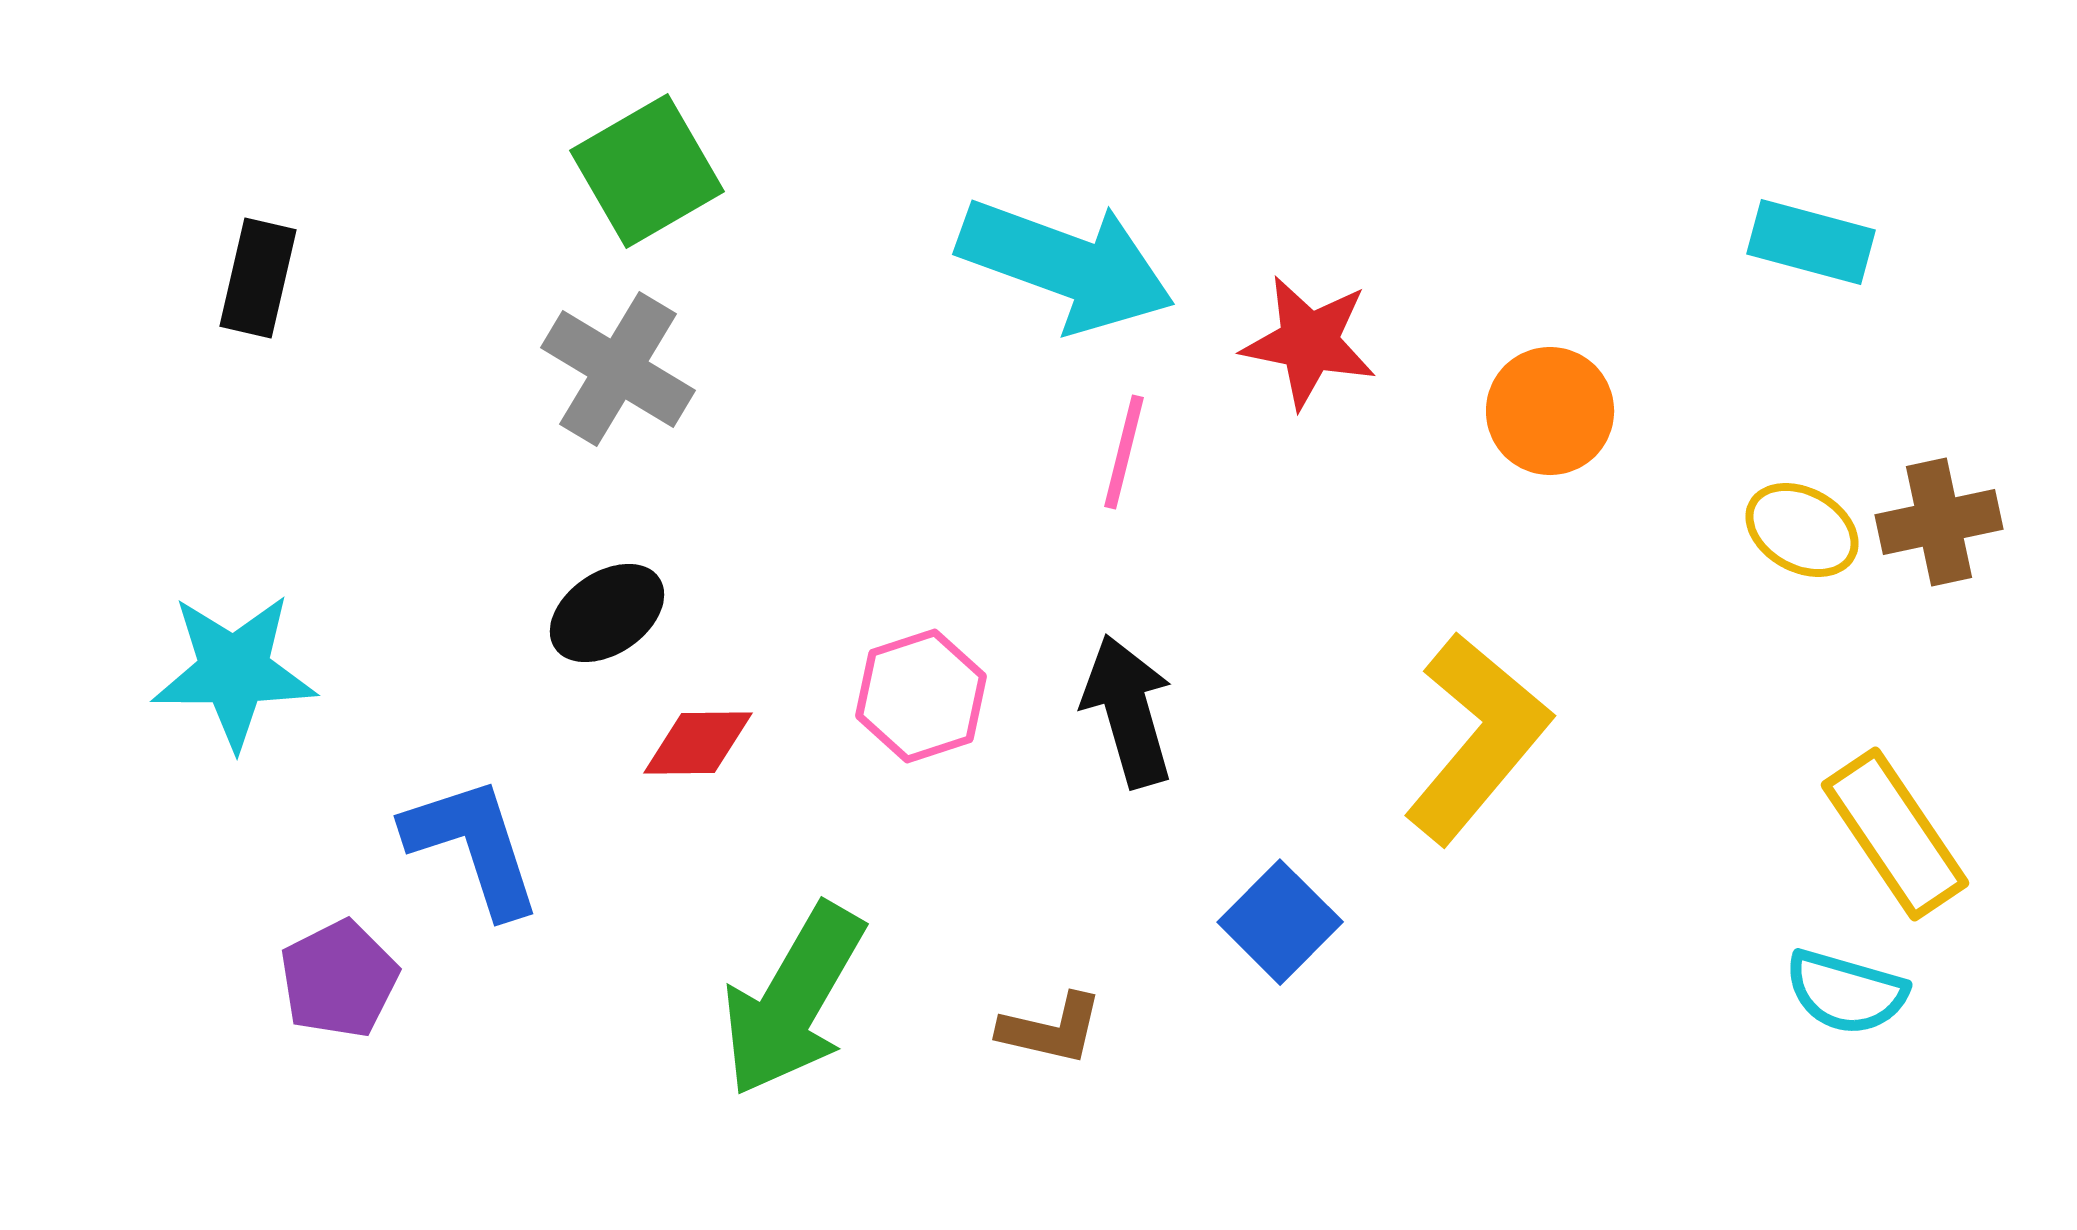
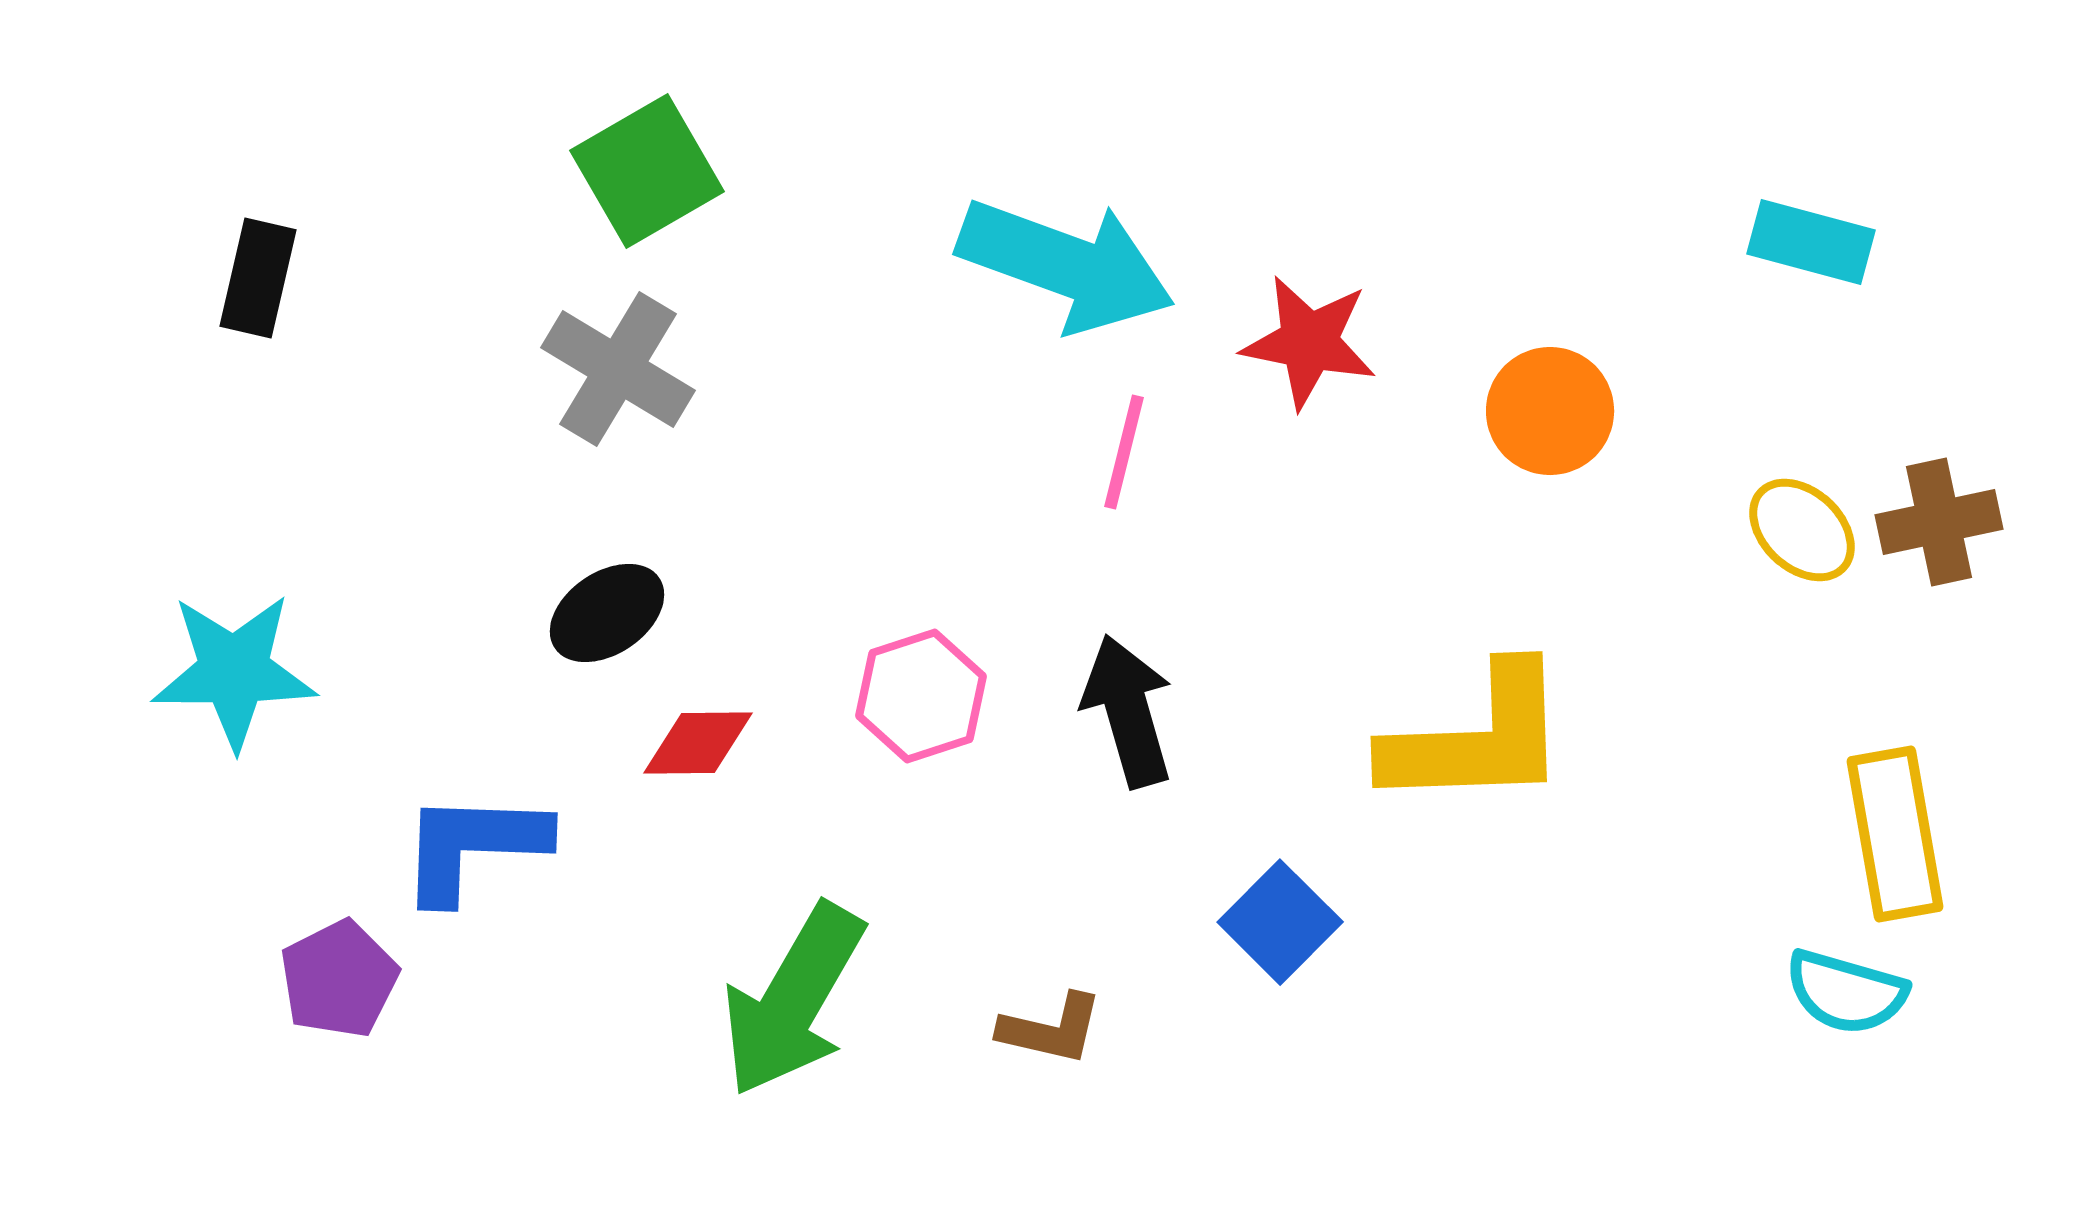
yellow ellipse: rotated 14 degrees clockwise
yellow L-shape: rotated 48 degrees clockwise
yellow rectangle: rotated 24 degrees clockwise
blue L-shape: rotated 70 degrees counterclockwise
